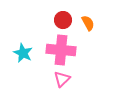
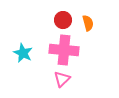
orange semicircle: rotated 14 degrees clockwise
pink cross: moved 3 px right
